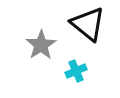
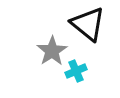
gray star: moved 11 px right, 6 px down
